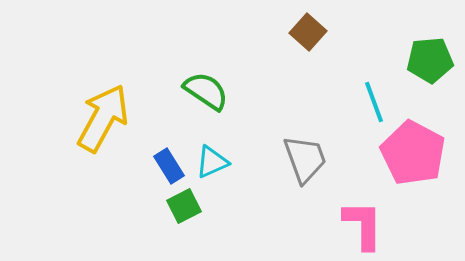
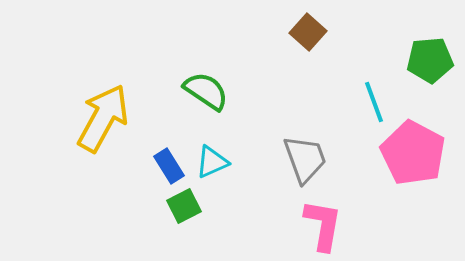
pink L-shape: moved 40 px left; rotated 10 degrees clockwise
